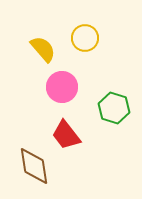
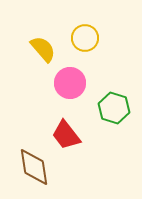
pink circle: moved 8 px right, 4 px up
brown diamond: moved 1 px down
